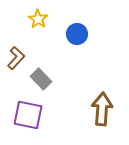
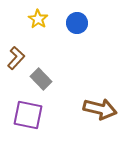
blue circle: moved 11 px up
brown arrow: moved 2 px left; rotated 100 degrees clockwise
